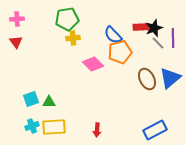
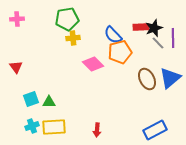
red triangle: moved 25 px down
